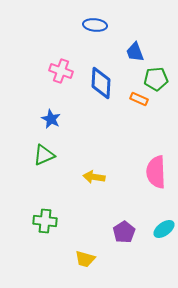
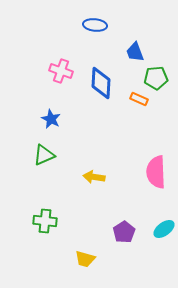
green pentagon: moved 1 px up
